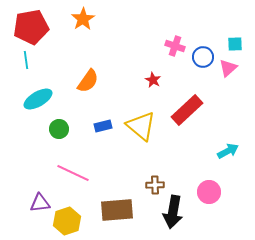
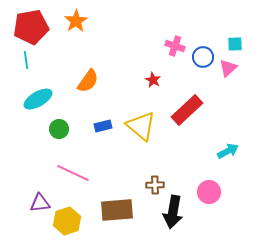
orange star: moved 7 px left, 2 px down
